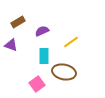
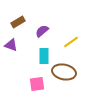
purple semicircle: rotated 16 degrees counterclockwise
pink square: rotated 28 degrees clockwise
